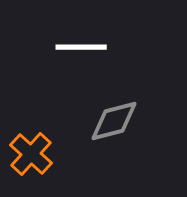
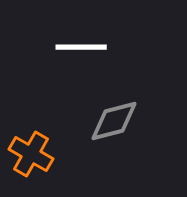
orange cross: rotated 12 degrees counterclockwise
